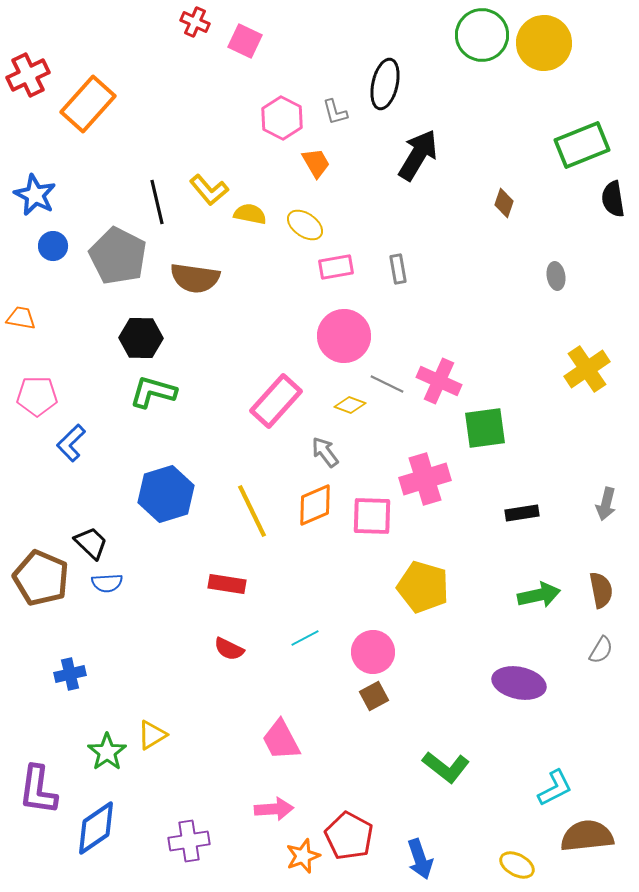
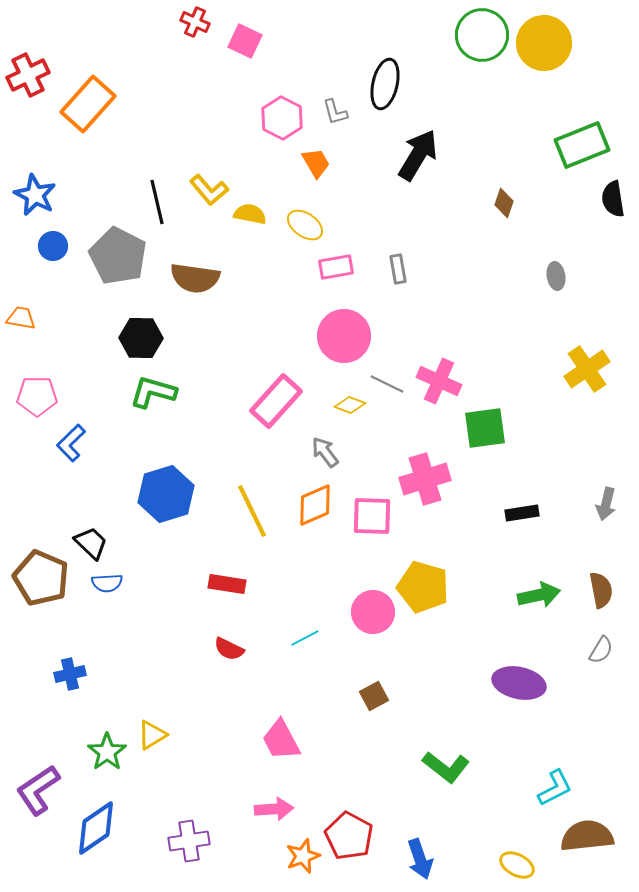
pink circle at (373, 652): moved 40 px up
purple L-shape at (38, 790): rotated 48 degrees clockwise
